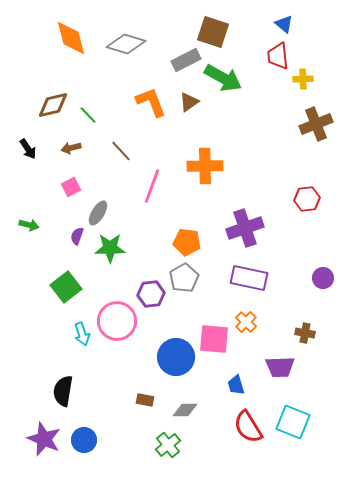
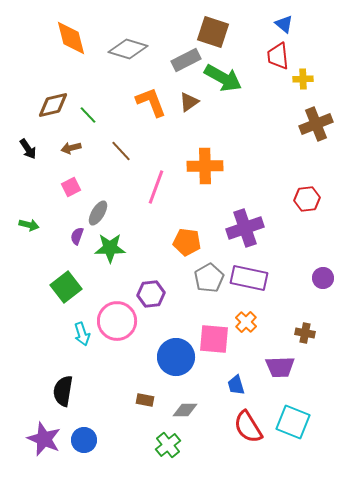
gray diamond at (126, 44): moved 2 px right, 5 px down
pink line at (152, 186): moved 4 px right, 1 px down
gray pentagon at (184, 278): moved 25 px right
